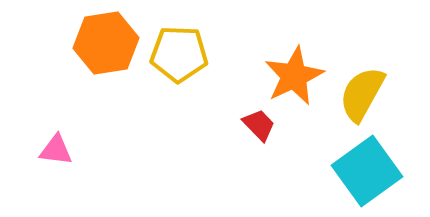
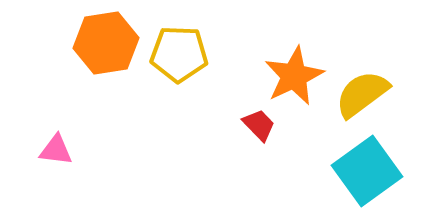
yellow semicircle: rotated 24 degrees clockwise
